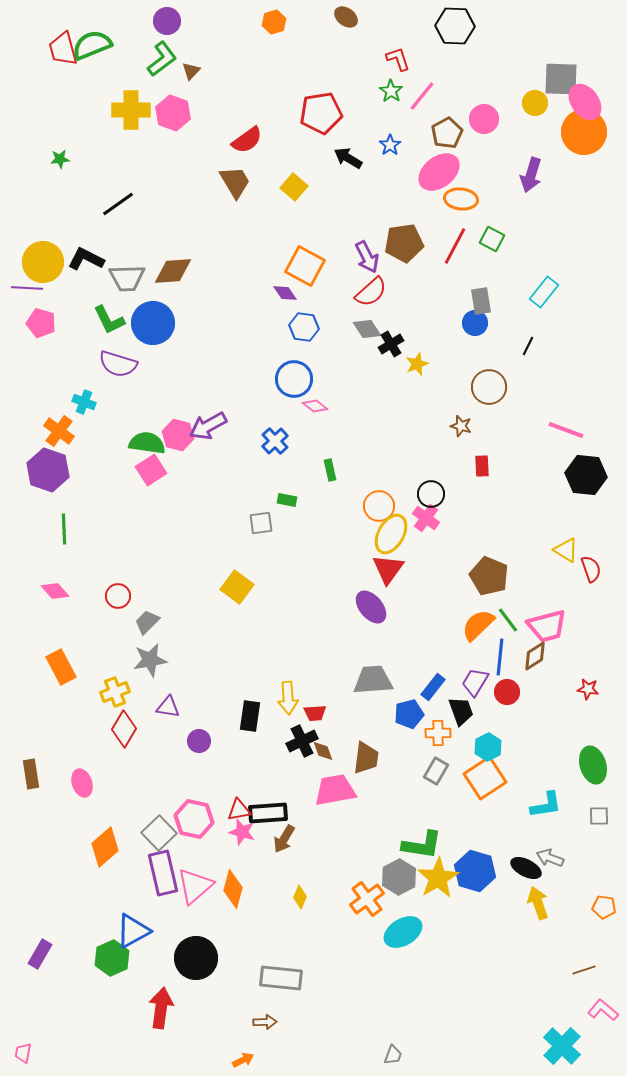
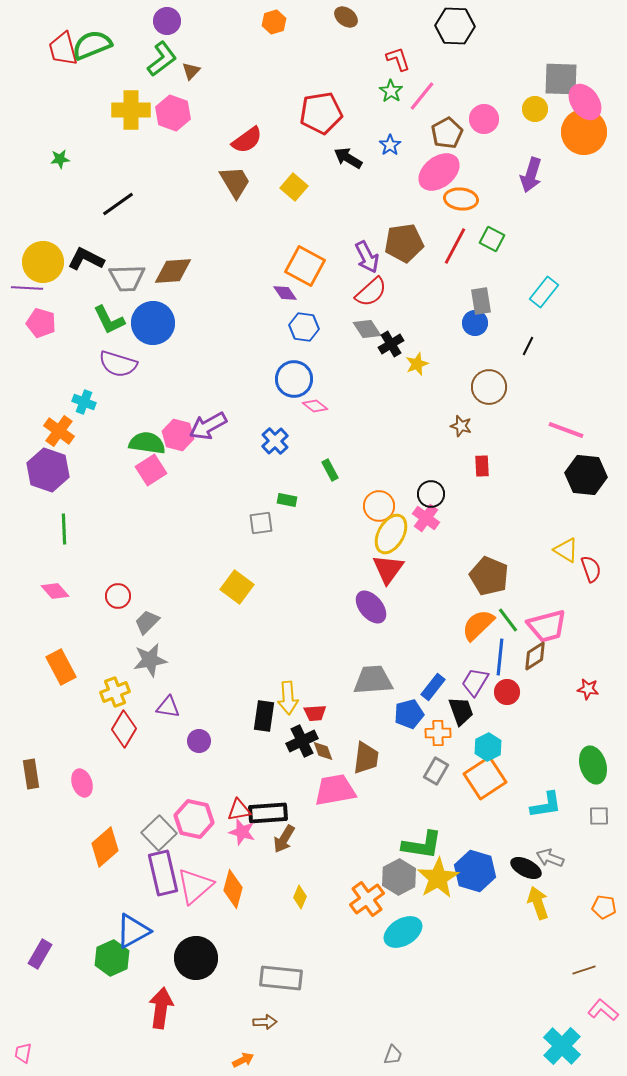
yellow circle at (535, 103): moved 6 px down
green rectangle at (330, 470): rotated 15 degrees counterclockwise
black rectangle at (250, 716): moved 14 px right
